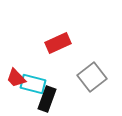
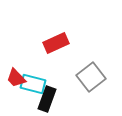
red rectangle: moved 2 px left
gray square: moved 1 px left
